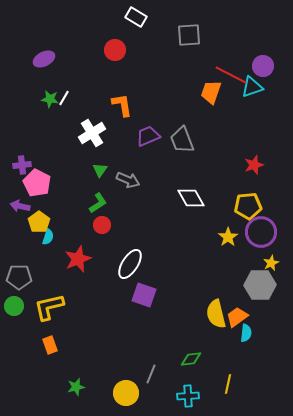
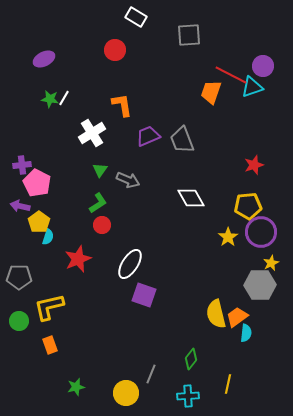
green circle at (14, 306): moved 5 px right, 15 px down
green diamond at (191, 359): rotated 45 degrees counterclockwise
